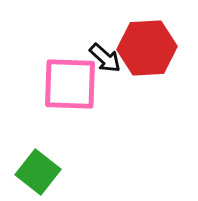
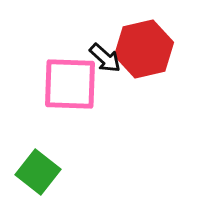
red hexagon: moved 3 px left, 1 px down; rotated 10 degrees counterclockwise
